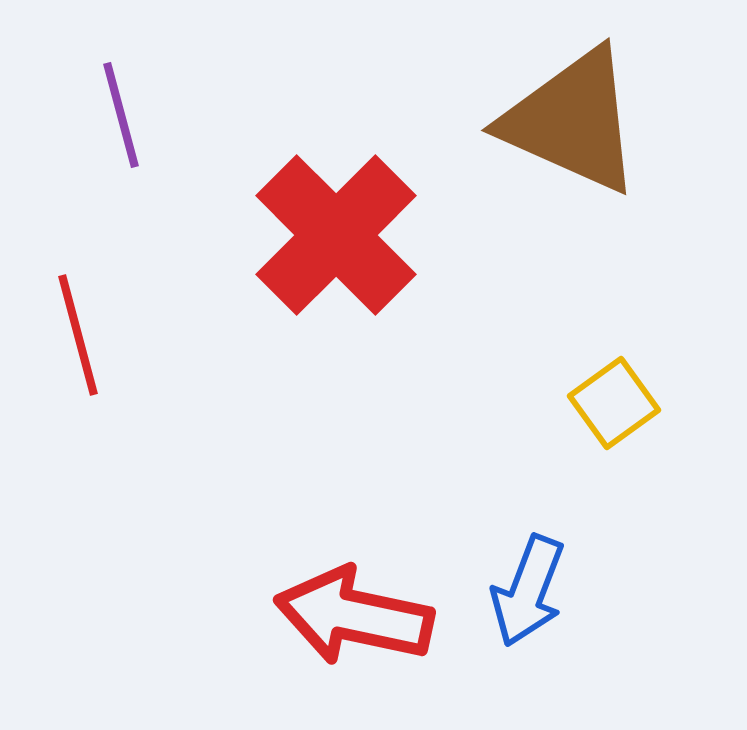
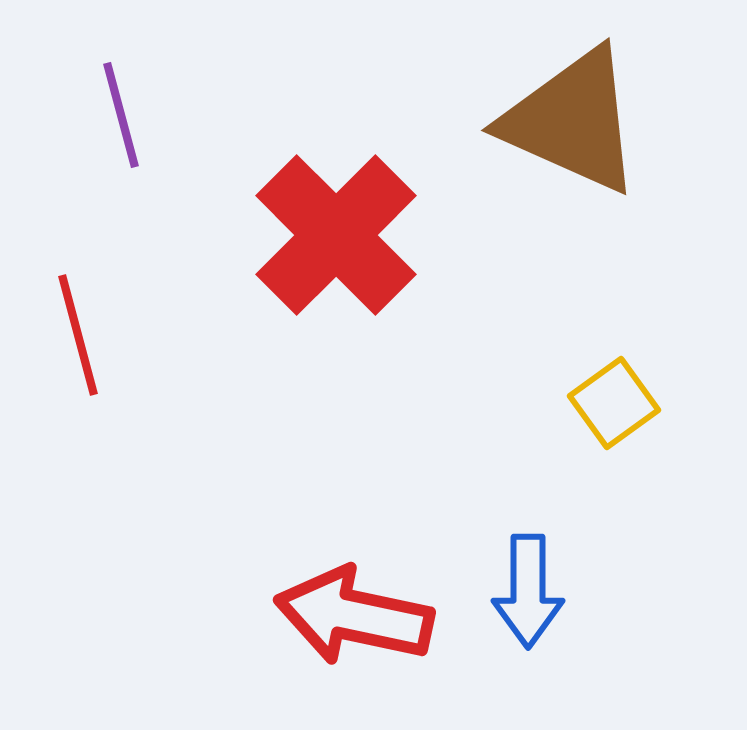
blue arrow: rotated 21 degrees counterclockwise
